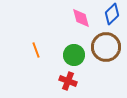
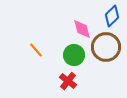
blue diamond: moved 2 px down
pink diamond: moved 1 px right, 11 px down
orange line: rotated 21 degrees counterclockwise
red cross: rotated 18 degrees clockwise
